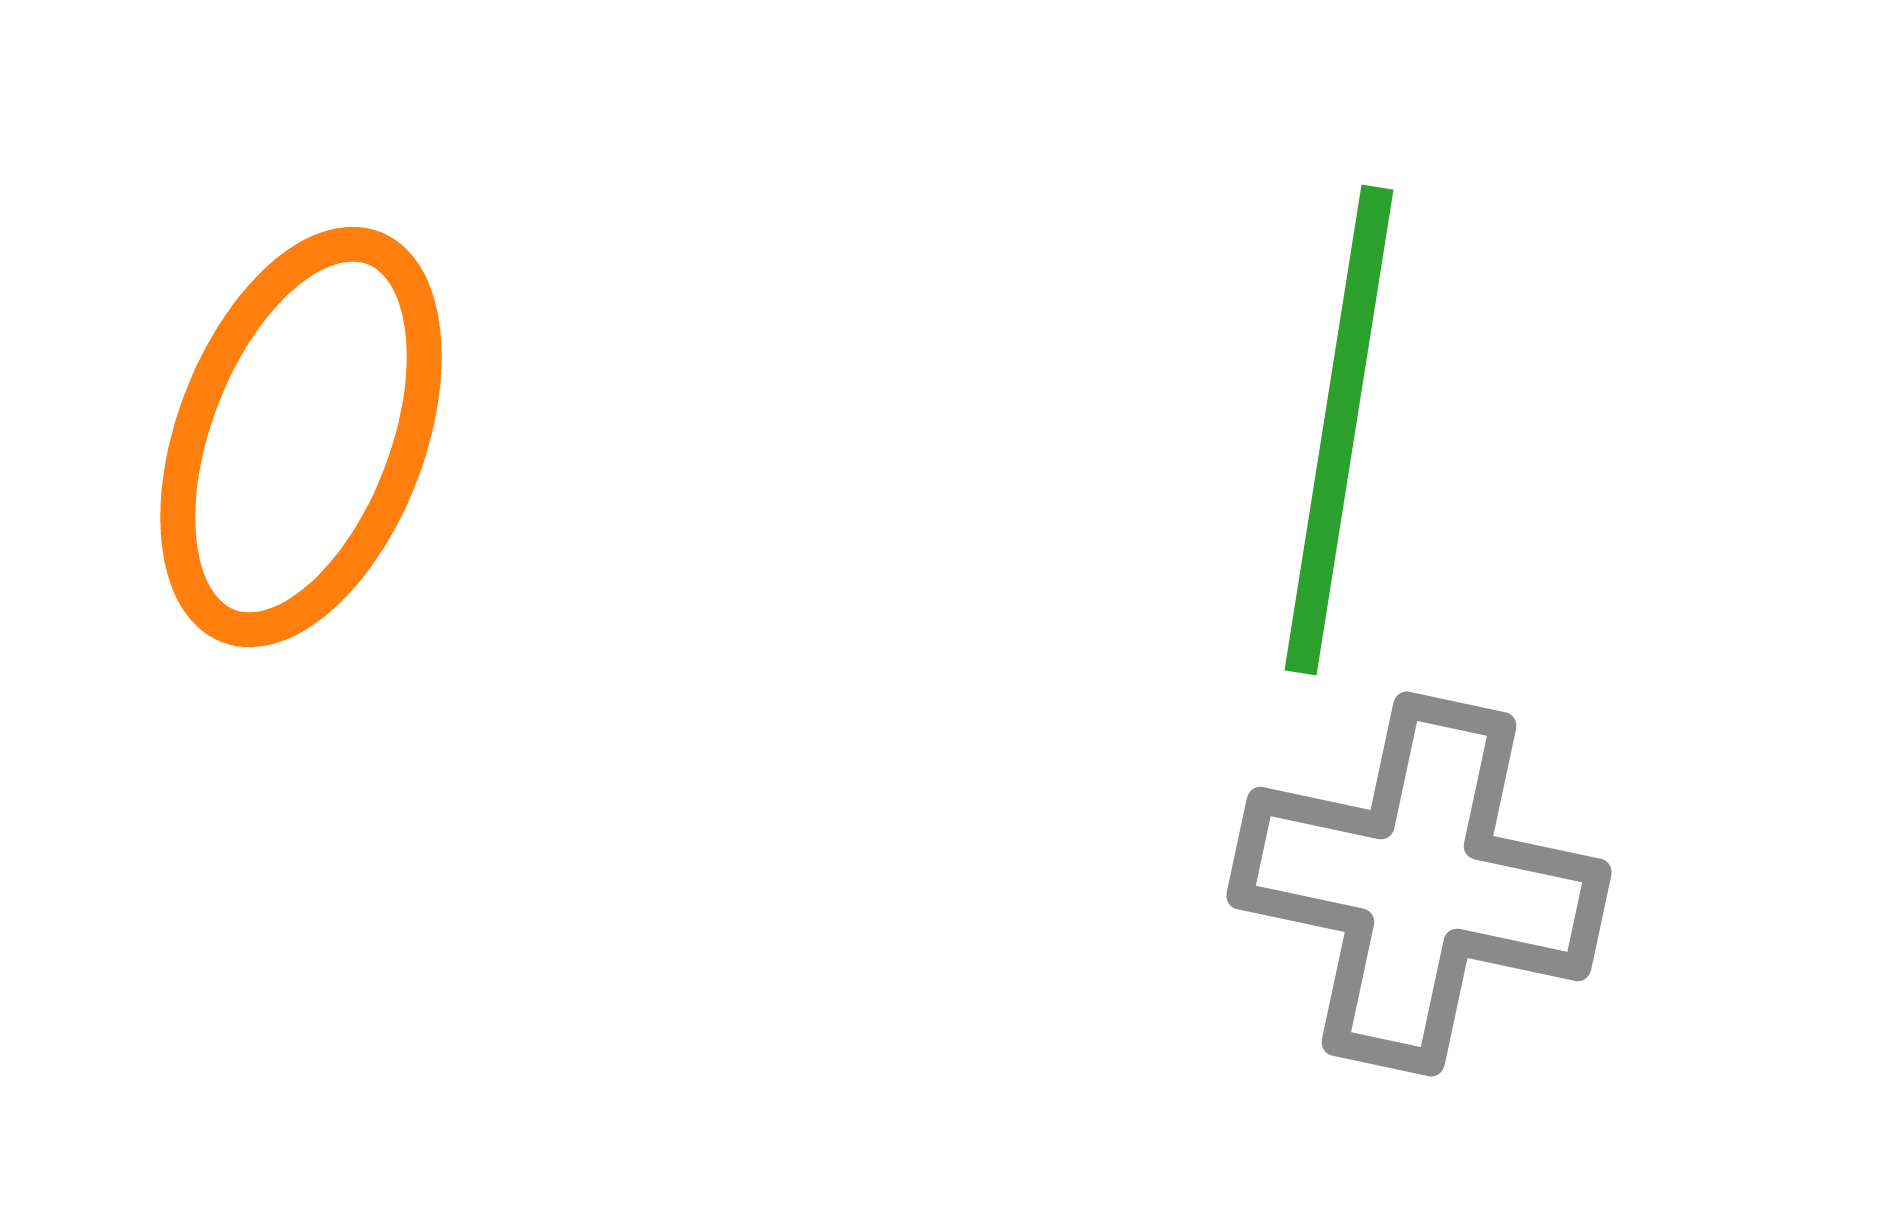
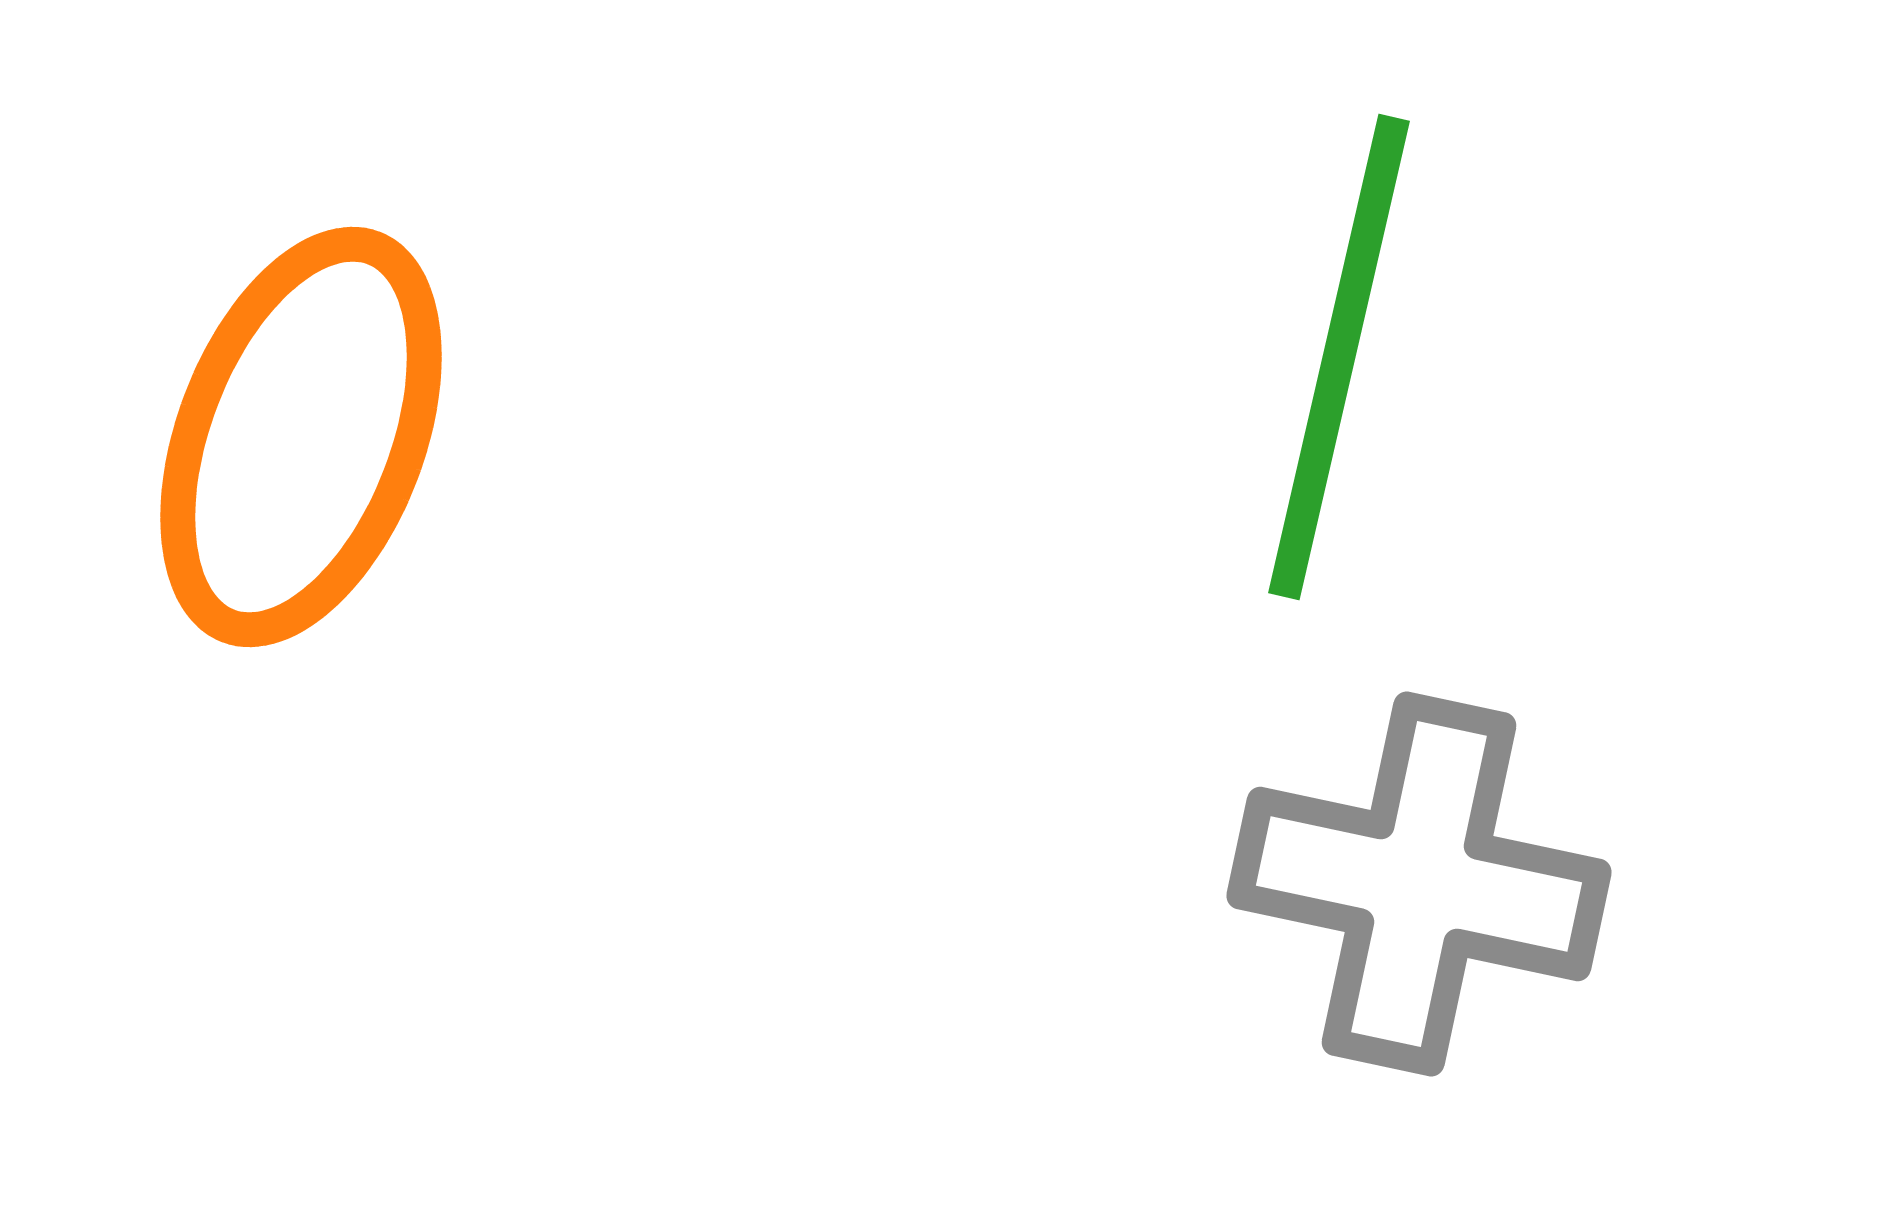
green line: moved 73 px up; rotated 4 degrees clockwise
